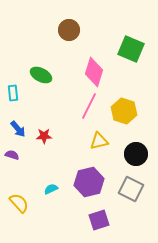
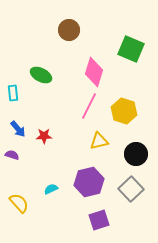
gray square: rotated 20 degrees clockwise
